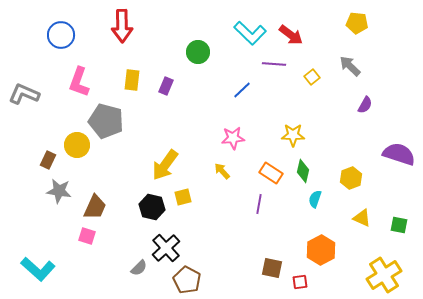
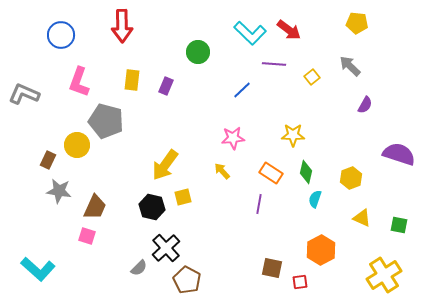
red arrow at (291, 35): moved 2 px left, 5 px up
green diamond at (303, 171): moved 3 px right, 1 px down
